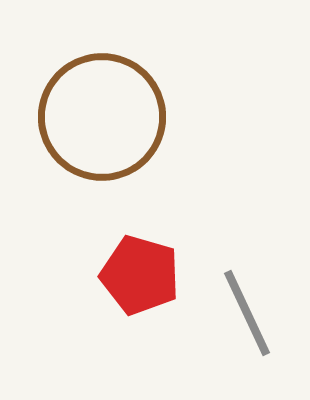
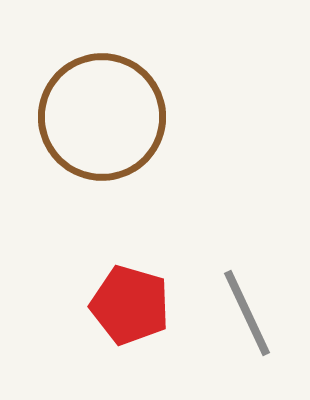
red pentagon: moved 10 px left, 30 px down
